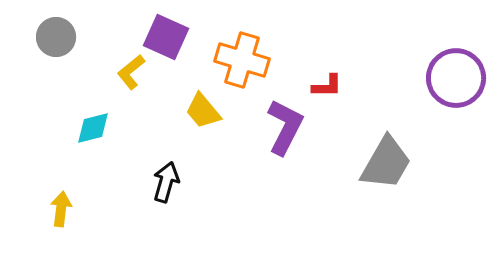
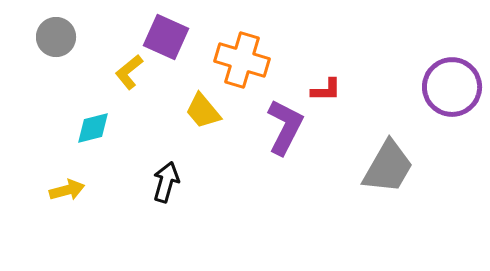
yellow L-shape: moved 2 px left
purple circle: moved 4 px left, 9 px down
red L-shape: moved 1 px left, 4 px down
gray trapezoid: moved 2 px right, 4 px down
yellow arrow: moved 6 px right, 19 px up; rotated 68 degrees clockwise
